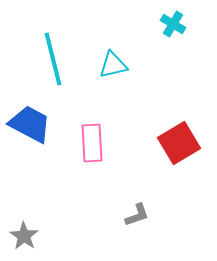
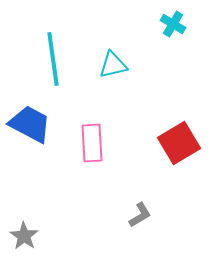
cyan line: rotated 6 degrees clockwise
gray L-shape: moved 3 px right; rotated 12 degrees counterclockwise
